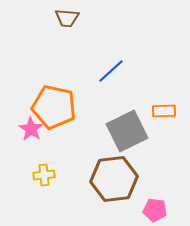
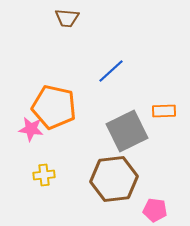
pink star: rotated 25 degrees counterclockwise
